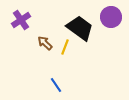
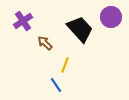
purple cross: moved 2 px right, 1 px down
black trapezoid: moved 1 px down; rotated 12 degrees clockwise
yellow line: moved 18 px down
